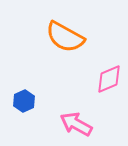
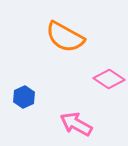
pink diamond: rotated 56 degrees clockwise
blue hexagon: moved 4 px up
